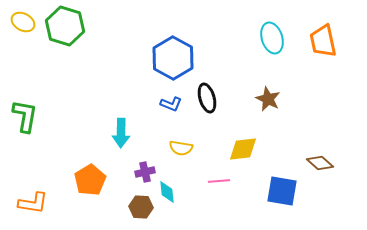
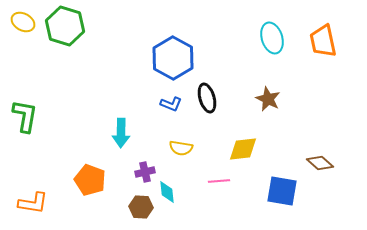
orange pentagon: rotated 20 degrees counterclockwise
